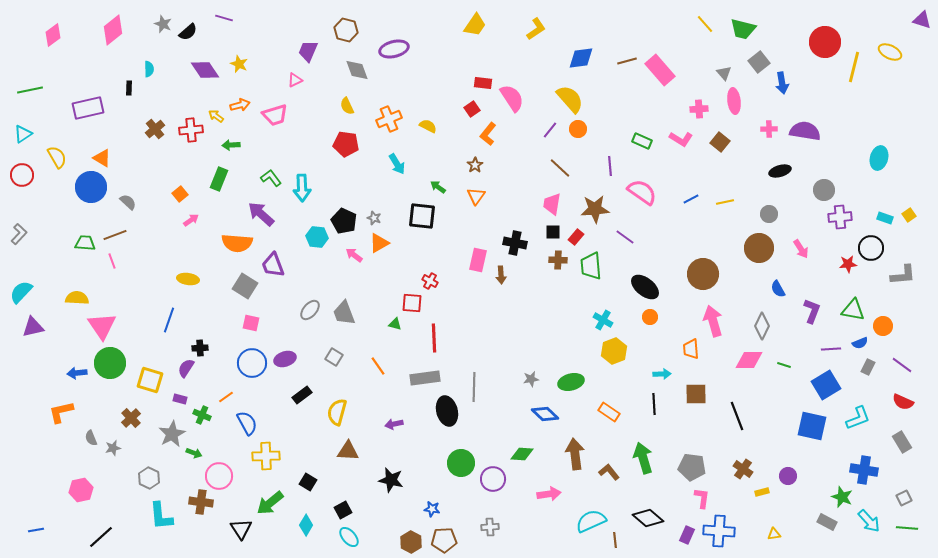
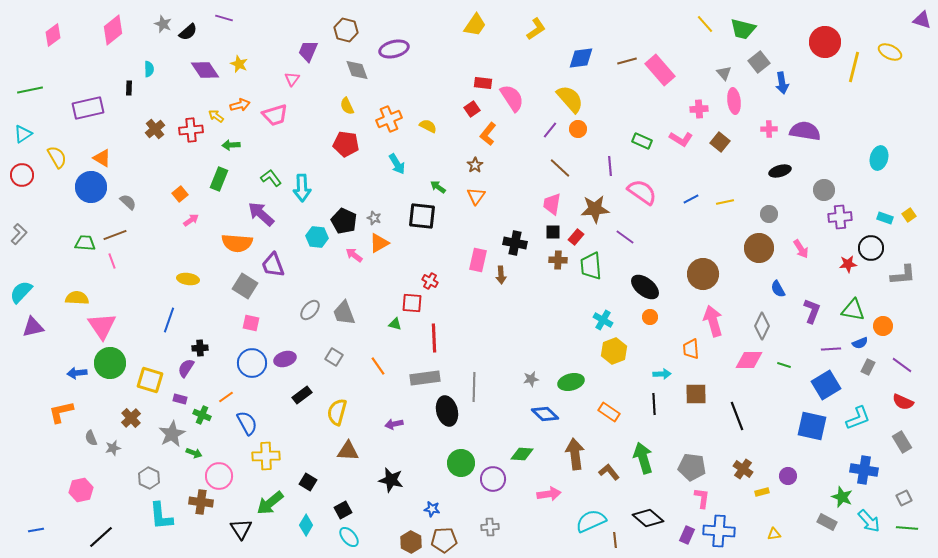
pink triangle at (295, 80): moved 3 px left, 1 px up; rotated 28 degrees counterclockwise
